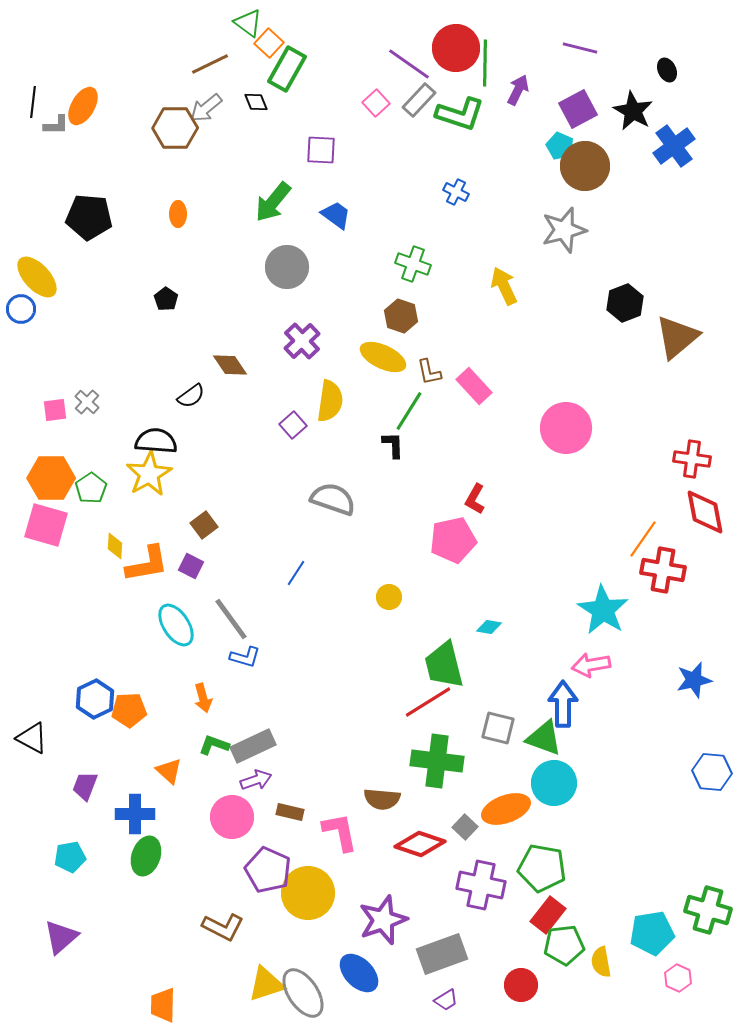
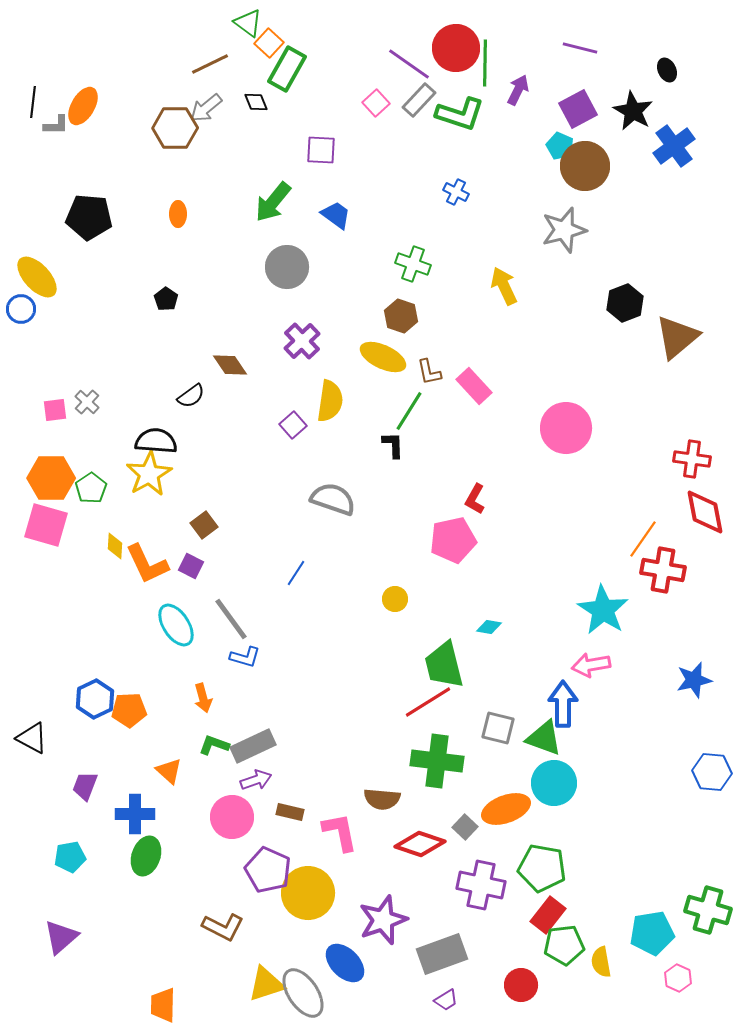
orange L-shape at (147, 564): rotated 75 degrees clockwise
yellow circle at (389, 597): moved 6 px right, 2 px down
blue ellipse at (359, 973): moved 14 px left, 10 px up
